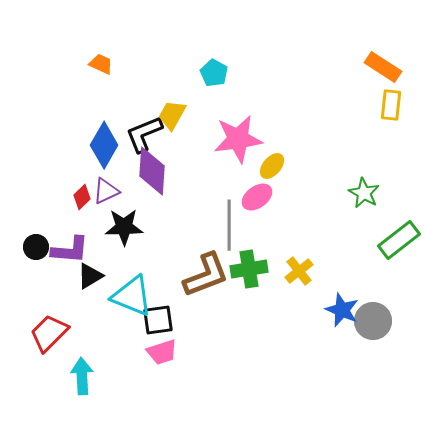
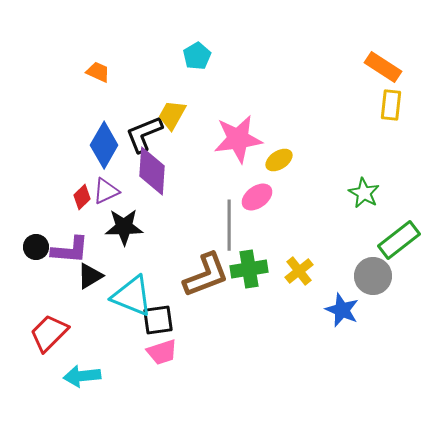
orange trapezoid: moved 3 px left, 8 px down
cyan pentagon: moved 17 px left, 17 px up; rotated 12 degrees clockwise
yellow ellipse: moved 7 px right, 6 px up; rotated 16 degrees clockwise
gray circle: moved 45 px up
cyan arrow: rotated 93 degrees counterclockwise
